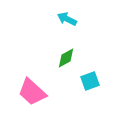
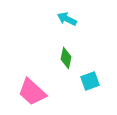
green diamond: rotated 50 degrees counterclockwise
